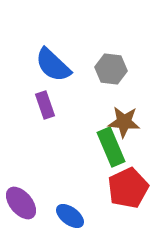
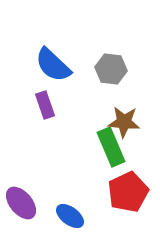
red pentagon: moved 4 px down
